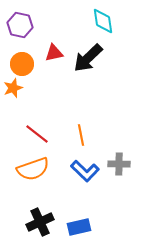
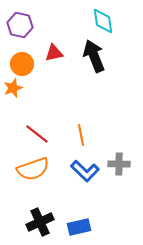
black arrow: moved 6 px right, 2 px up; rotated 112 degrees clockwise
